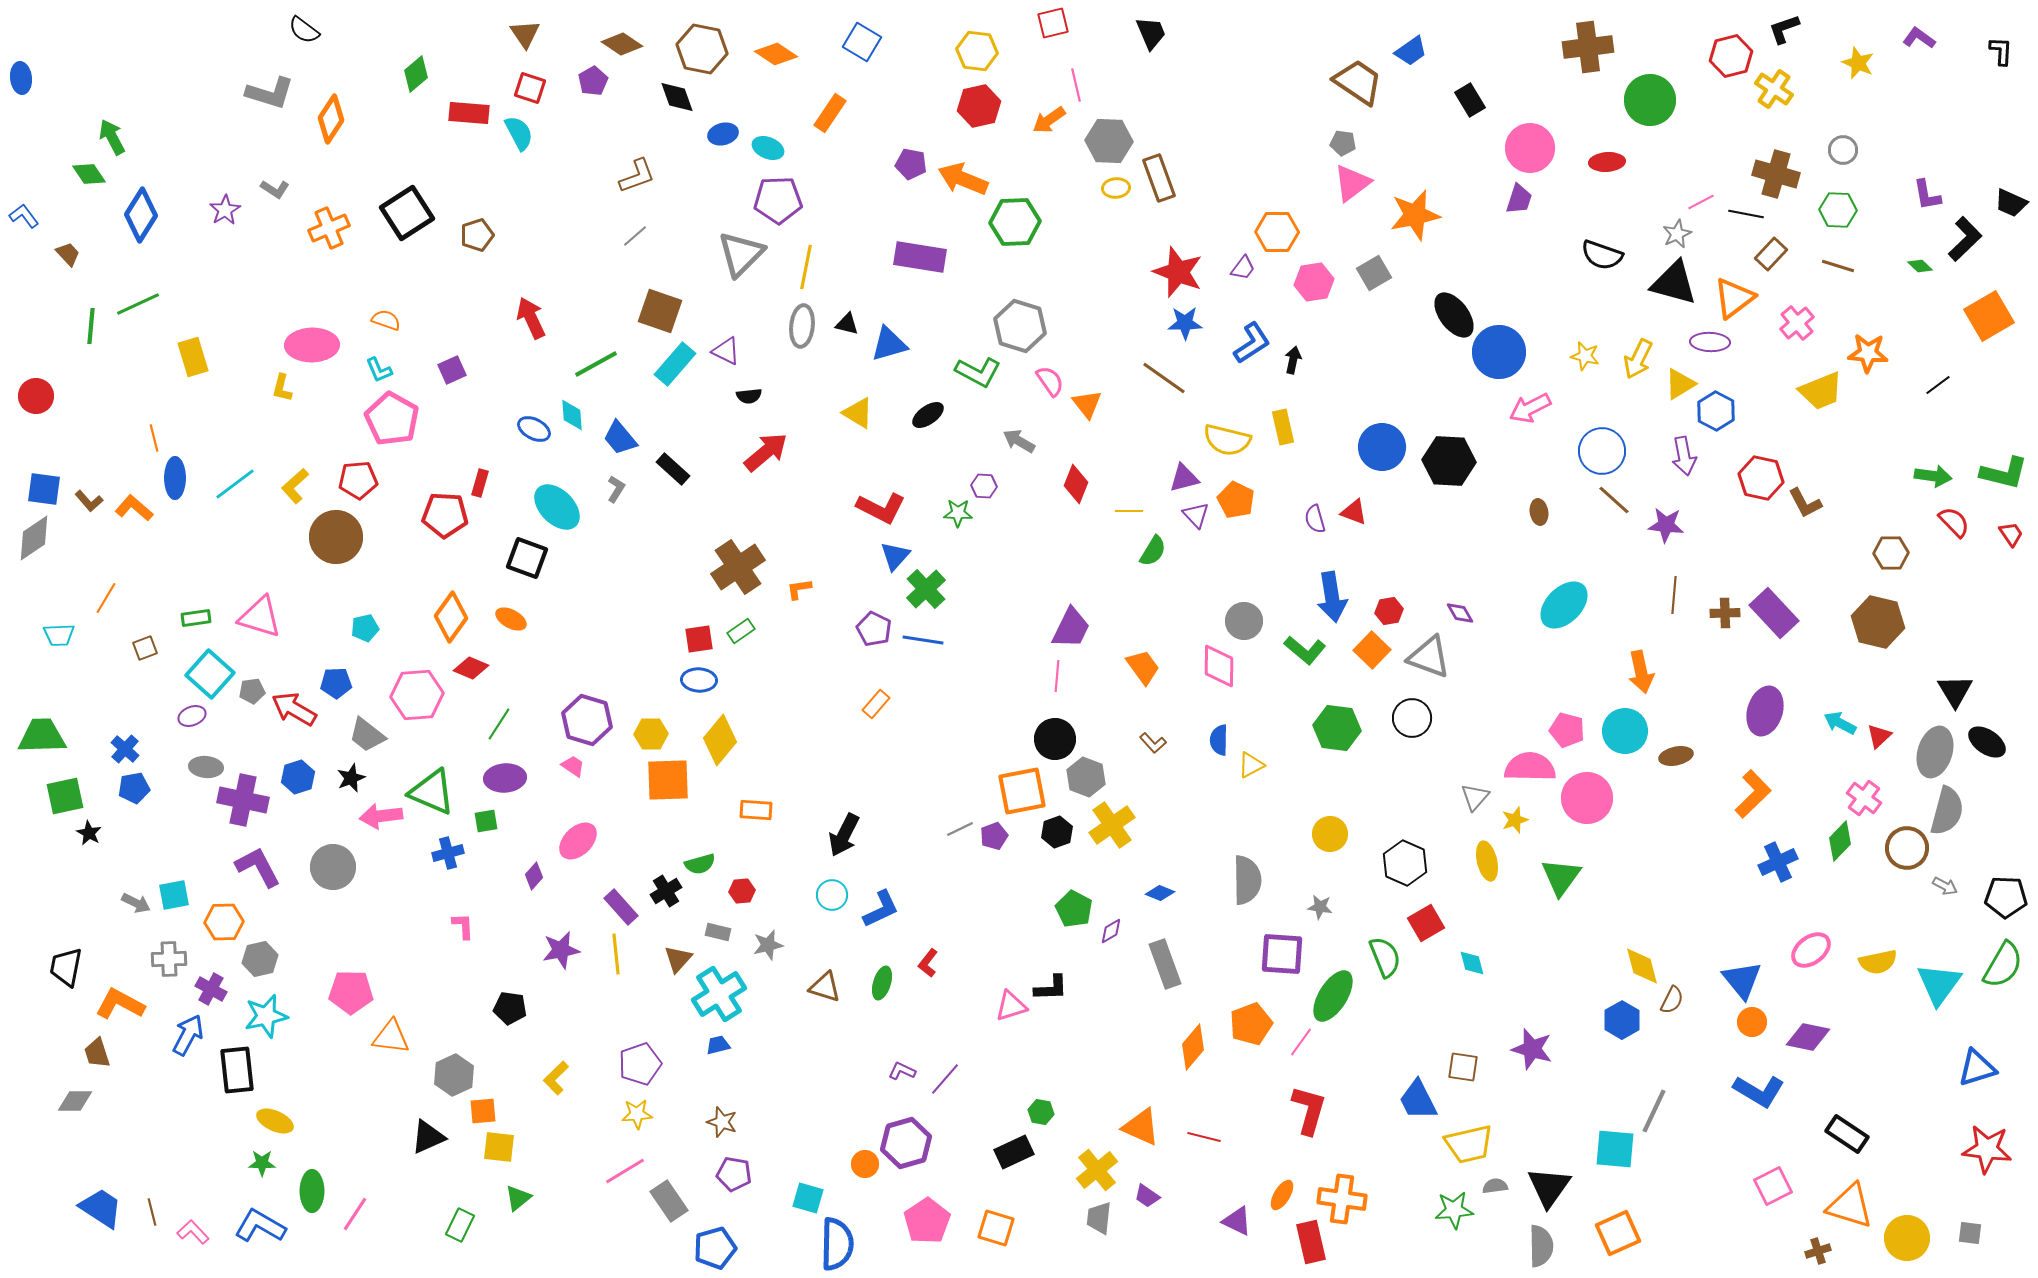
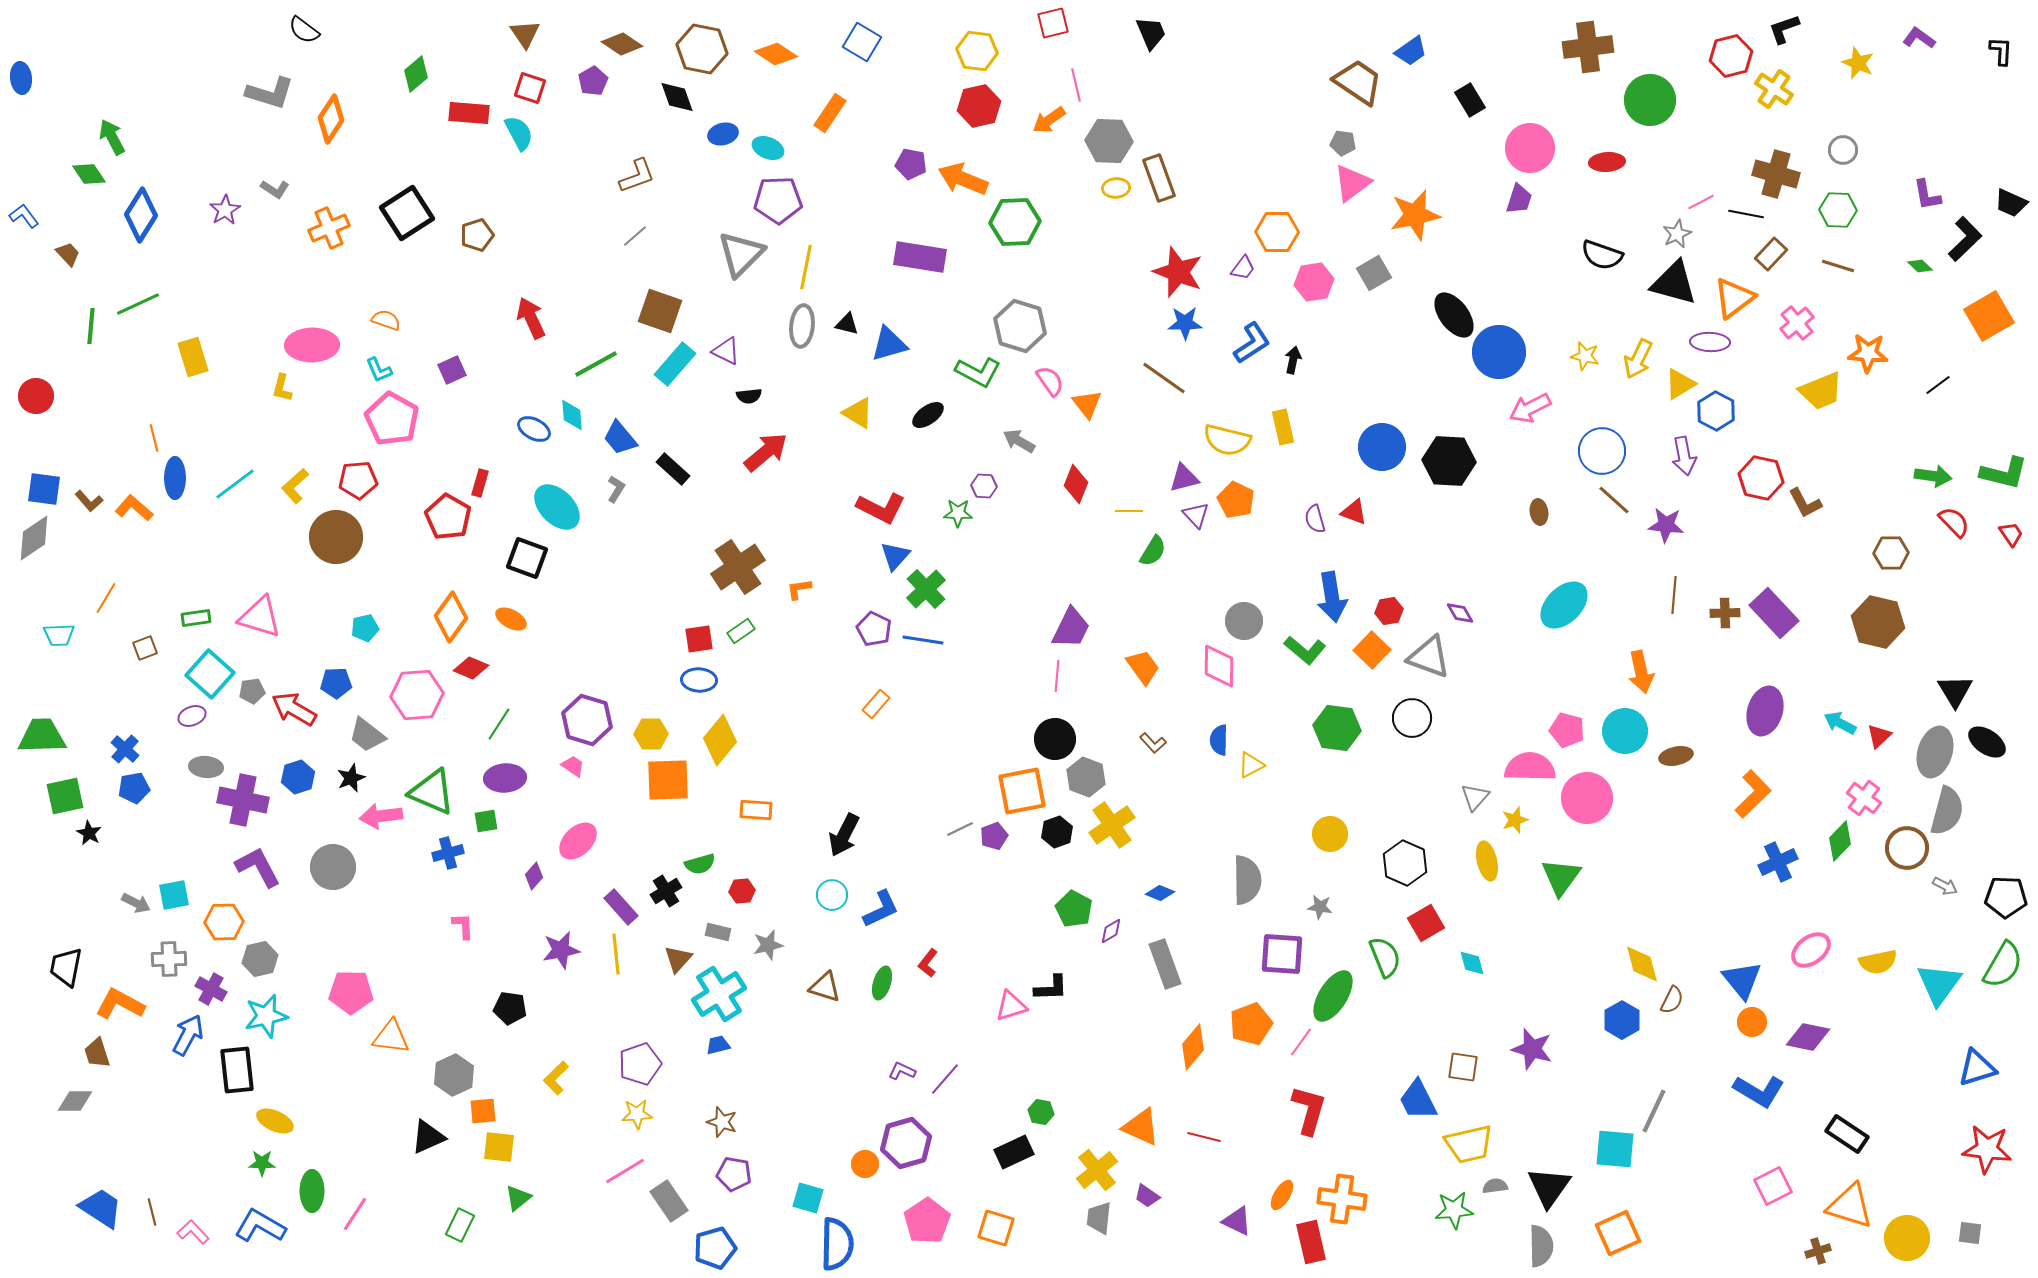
red pentagon at (445, 515): moved 3 px right, 2 px down; rotated 27 degrees clockwise
yellow diamond at (1642, 966): moved 2 px up
